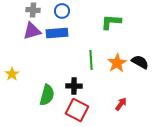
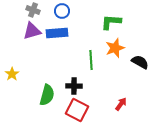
gray cross: rotated 16 degrees clockwise
orange star: moved 2 px left, 15 px up; rotated 12 degrees clockwise
